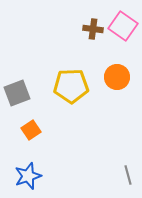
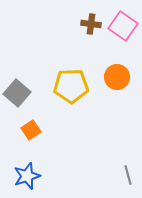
brown cross: moved 2 px left, 5 px up
gray square: rotated 28 degrees counterclockwise
blue star: moved 1 px left
